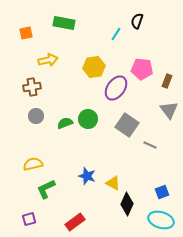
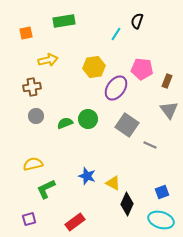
green rectangle: moved 2 px up; rotated 20 degrees counterclockwise
